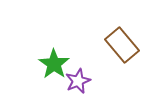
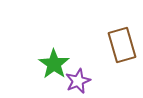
brown rectangle: rotated 24 degrees clockwise
